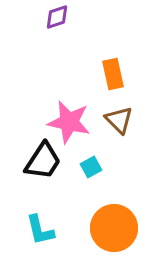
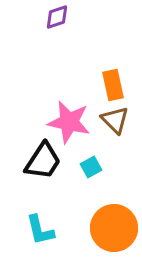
orange rectangle: moved 11 px down
brown triangle: moved 4 px left
